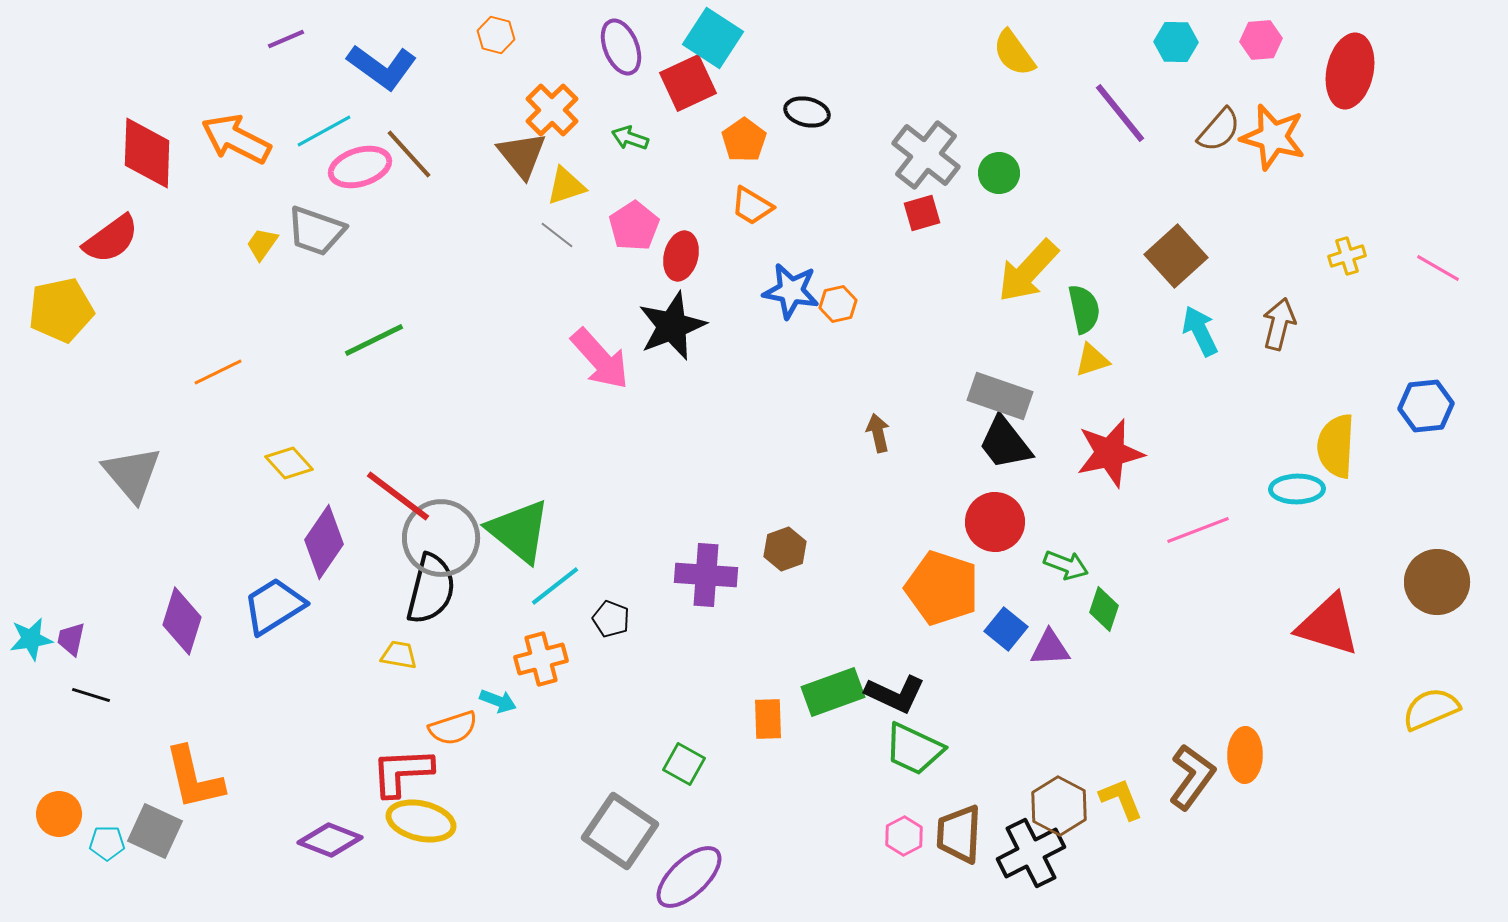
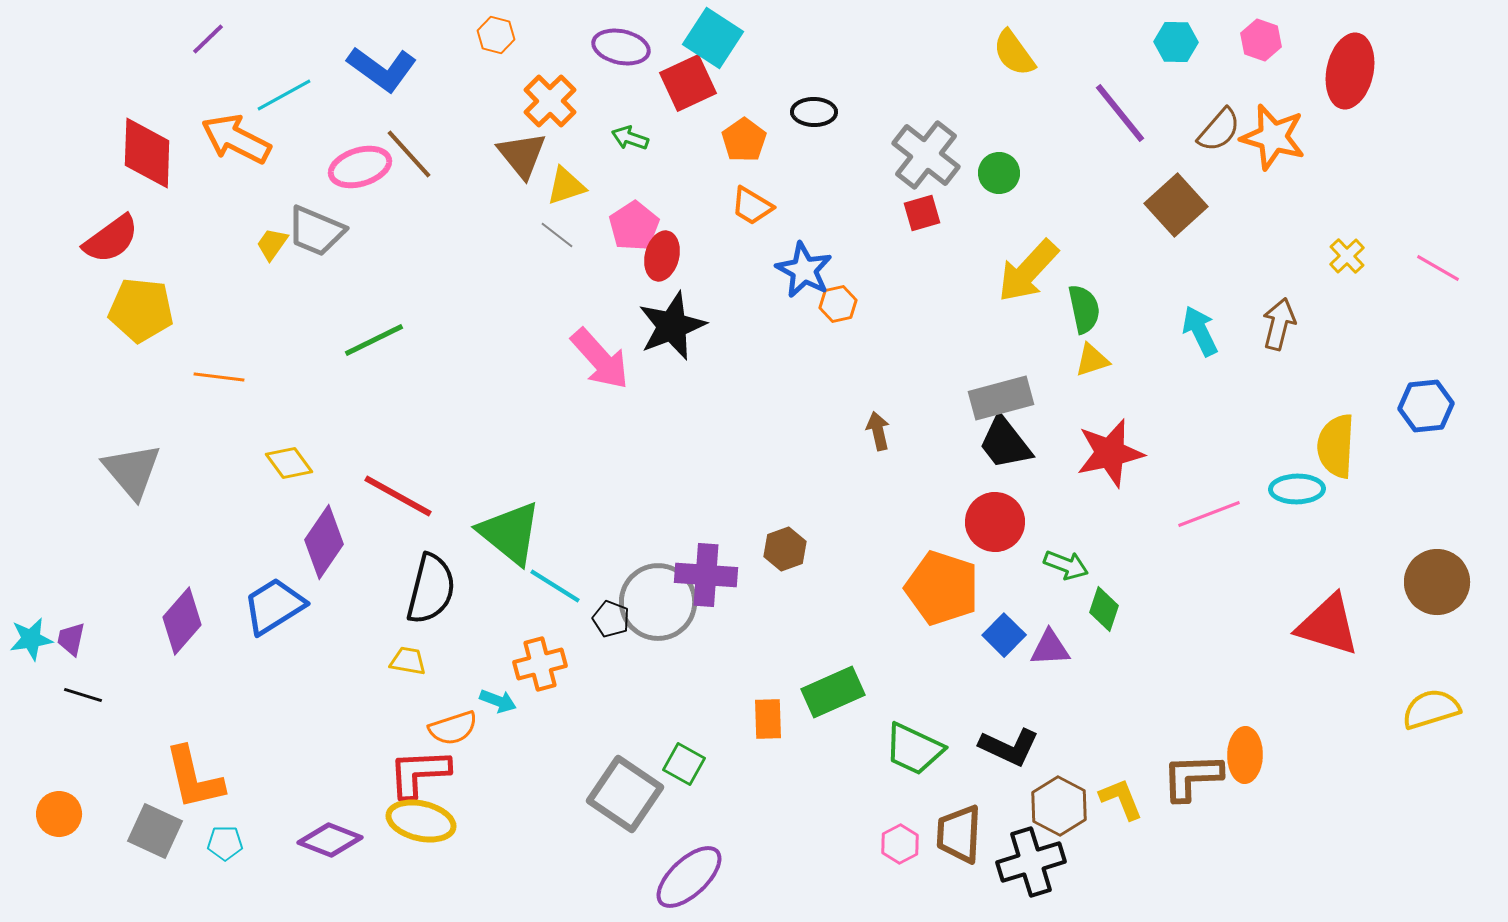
purple line at (286, 39): moved 78 px left; rotated 21 degrees counterclockwise
pink hexagon at (1261, 40): rotated 24 degrees clockwise
purple ellipse at (621, 47): rotated 56 degrees counterclockwise
blue L-shape at (382, 67): moved 2 px down
orange cross at (552, 110): moved 2 px left, 9 px up
black ellipse at (807, 112): moved 7 px right; rotated 12 degrees counterclockwise
cyan line at (324, 131): moved 40 px left, 36 px up
gray trapezoid at (316, 231): rotated 4 degrees clockwise
yellow trapezoid at (262, 244): moved 10 px right
red ellipse at (681, 256): moved 19 px left
brown square at (1176, 256): moved 51 px up
yellow cross at (1347, 256): rotated 27 degrees counterclockwise
blue star at (791, 291): moved 13 px right, 21 px up; rotated 18 degrees clockwise
yellow pentagon at (61, 310): moved 80 px right; rotated 18 degrees clockwise
orange line at (218, 372): moved 1 px right, 5 px down; rotated 33 degrees clockwise
gray rectangle at (1000, 396): moved 1 px right, 2 px down; rotated 34 degrees counterclockwise
brown arrow at (878, 433): moved 2 px up
yellow diamond at (289, 463): rotated 6 degrees clockwise
gray triangle at (132, 474): moved 3 px up
red line at (398, 496): rotated 8 degrees counterclockwise
pink line at (1198, 530): moved 11 px right, 16 px up
green triangle at (519, 531): moved 9 px left, 2 px down
gray circle at (441, 538): moved 217 px right, 64 px down
cyan line at (555, 586): rotated 70 degrees clockwise
purple diamond at (182, 621): rotated 24 degrees clockwise
blue square at (1006, 629): moved 2 px left, 6 px down; rotated 6 degrees clockwise
yellow trapezoid at (399, 655): moved 9 px right, 6 px down
orange cross at (541, 659): moved 1 px left, 5 px down
green rectangle at (833, 692): rotated 4 degrees counterclockwise
black L-shape at (895, 694): moved 114 px right, 53 px down
black line at (91, 695): moved 8 px left
yellow semicircle at (1431, 709): rotated 6 degrees clockwise
red L-shape at (402, 772): moved 17 px right, 1 px down
brown L-shape at (1192, 777): rotated 128 degrees counterclockwise
gray square at (620, 831): moved 5 px right, 37 px up
pink hexagon at (904, 836): moved 4 px left, 8 px down
cyan pentagon at (107, 843): moved 118 px right
black cross at (1031, 853): moved 9 px down; rotated 10 degrees clockwise
